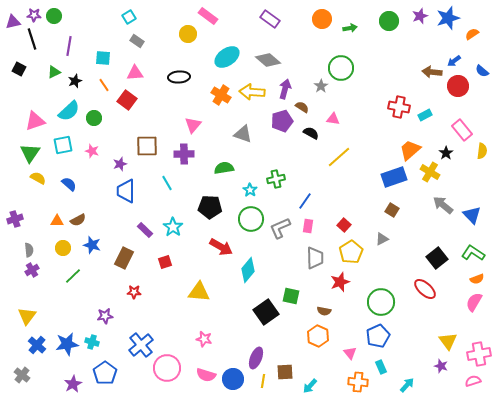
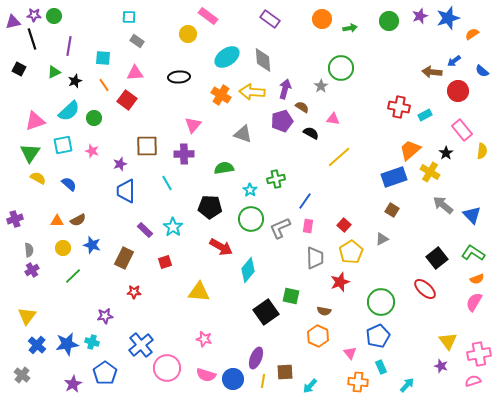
cyan square at (129, 17): rotated 32 degrees clockwise
gray diamond at (268, 60): moved 5 px left; rotated 45 degrees clockwise
red circle at (458, 86): moved 5 px down
